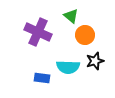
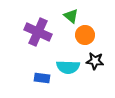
black star: rotated 24 degrees clockwise
